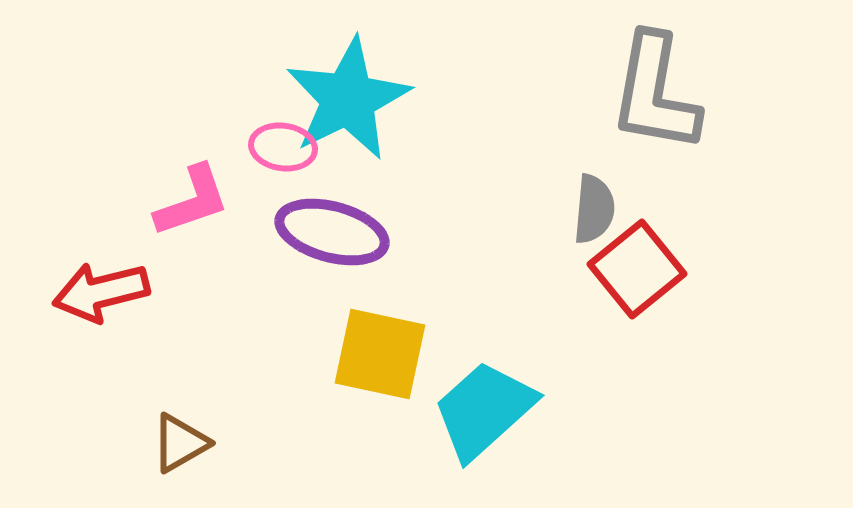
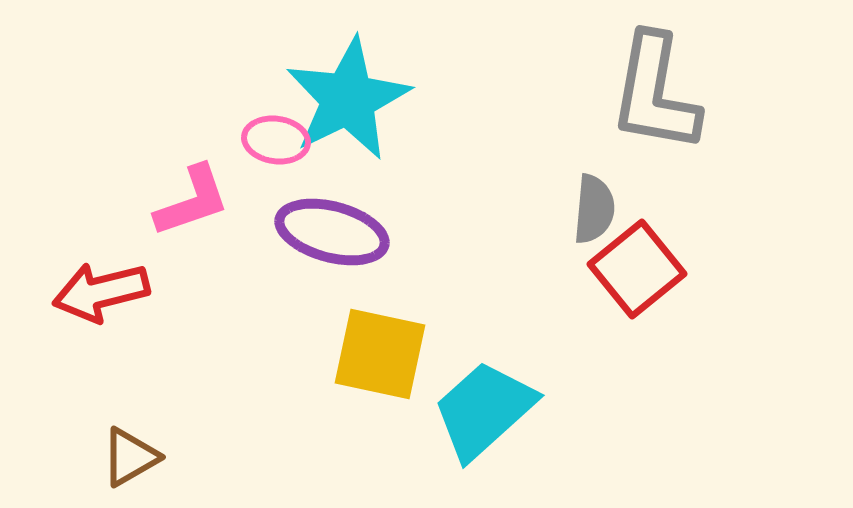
pink ellipse: moved 7 px left, 7 px up
brown triangle: moved 50 px left, 14 px down
